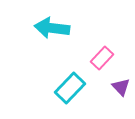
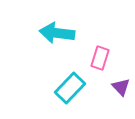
cyan arrow: moved 5 px right, 5 px down
pink rectangle: moved 2 px left; rotated 25 degrees counterclockwise
